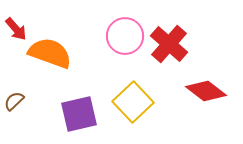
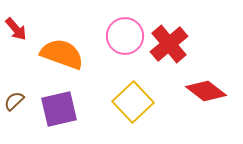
red cross: rotated 9 degrees clockwise
orange semicircle: moved 12 px right, 1 px down
purple square: moved 20 px left, 5 px up
